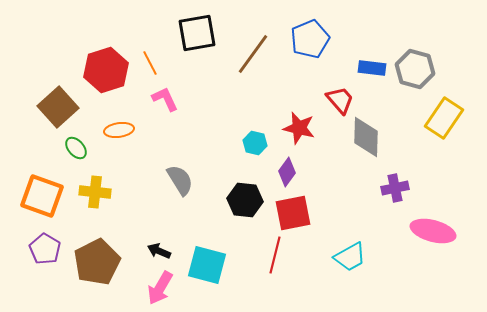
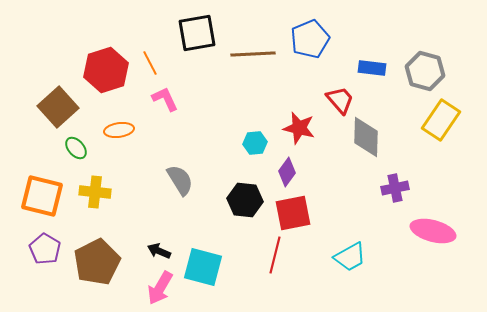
brown line: rotated 51 degrees clockwise
gray hexagon: moved 10 px right, 2 px down
yellow rectangle: moved 3 px left, 2 px down
cyan hexagon: rotated 20 degrees counterclockwise
orange square: rotated 6 degrees counterclockwise
cyan square: moved 4 px left, 2 px down
